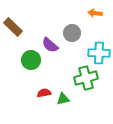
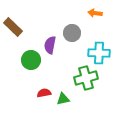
purple semicircle: rotated 60 degrees clockwise
